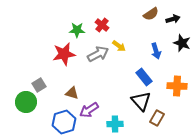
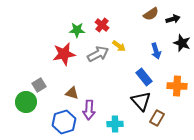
purple arrow: rotated 54 degrees counterclockwise
